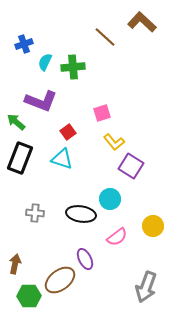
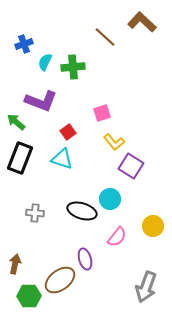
black ellipse: moved 1 px right, 3 px up; rotated 8 degrees clockwise
pink semicircle: rotated 15 degrees counterclockwise
purple ellipse: rotated 10 degrees clockwise
